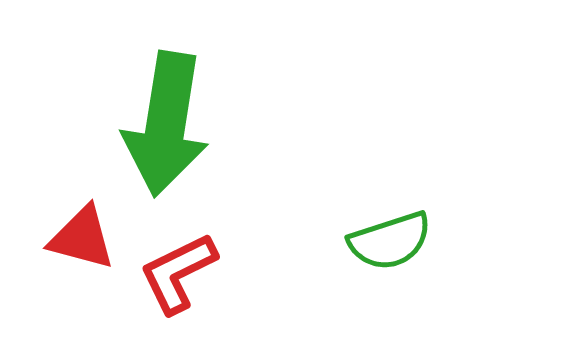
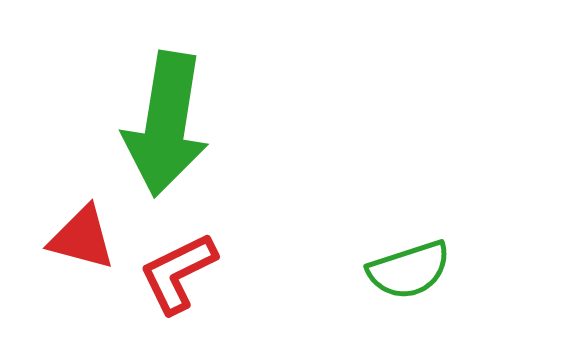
green semicircle: moved 19 px right, 29 px down
